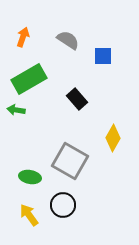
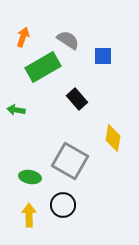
green rectangle: moved 14 px right, 12 px up
yellow diamond: rotated 20 degrees counterclockwise
yellow arrow: rotated 35 degrees clockwise
